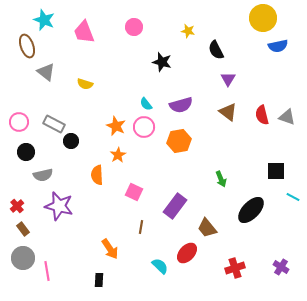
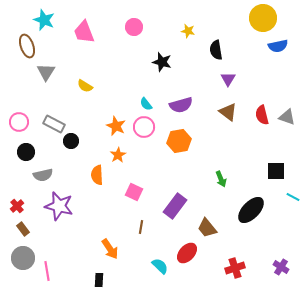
black semicircle at (216, 50): rotated 18 degrees clockwise
gray triangle at (46, 72): rotated 24 degrees clockwise
yellow semicircle at (85, 84): moved 2 px down; rotated 14 degrees clockwise
